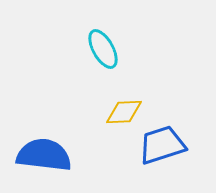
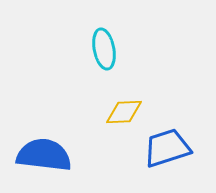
cyan ellipse: moved 1 px right; rotated 18 degrees clockwise
blue trapezoid: moved 5 px right, 3 px down
